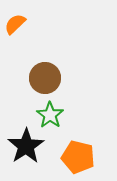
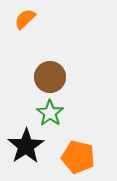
orange semicircle: moved 10 px right, 5 px up
brown circle: moved 5 px right, 1 px up
green star: moved 2 px up
